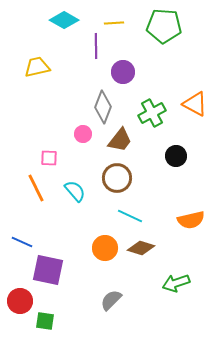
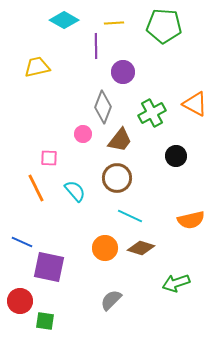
purple square: moved 1 px right, 3 px up
